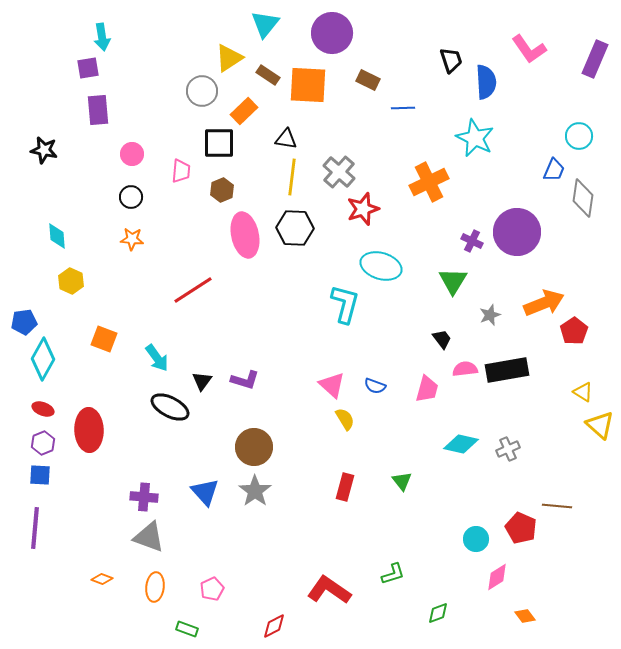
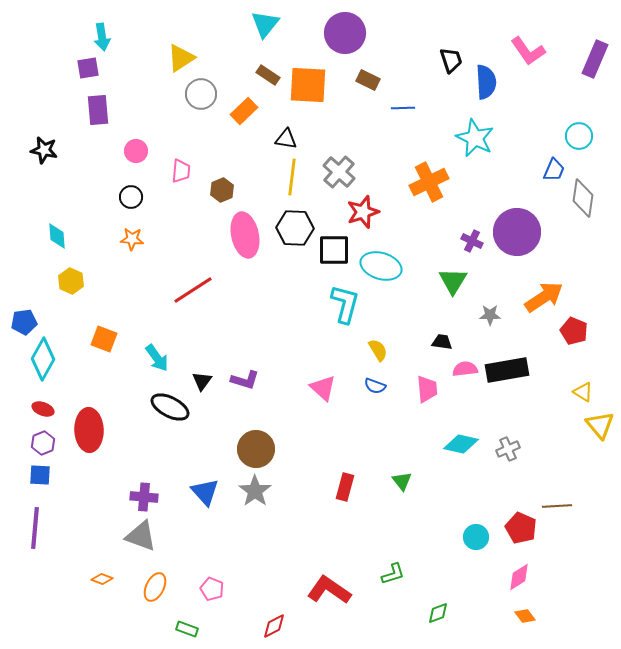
purple circle at (332, 33): moved 13 px right
pink L-shape at (529, 49): moved 1 px left, 2 px down
yellow triangle at (229, 58): moved 48 px left
gray circle at (202, 91): moved 1 px left, 3 px down
black square at (219, 143): moved 115 px right, 107 px down
pink circle at (132, 154): moved 4 px right, 3 px up
red star at (363, 209): moved 3 px down
orange arrow at (544, 303): moved 6 px up; rotated 12 degrees counterclockwise
gray star at (490, 315): rotated 20 degrees clockwise
red pentagon at (574, 331): rotated 16 degrees counterclockwise
black trapezoid at (442, 339): moved 3 px down; rotated 45 degrees counterclockwise
pink triangle at (332, 385): moved 9 px left, 3 px down
pink trapezoid at (427, 389): rotated 20 degrees counterclockwise
yellow semicircle at (345, 419): moved 33 px right, 69 px up
yellow triangle at (600, 425): rotated 8 degrees clockwise
brown circle at (254, 447): moved 2 px right, 2 px down
brown line at (557, 506): rotated 8 degrees counterclockwise
gray triangle at (149, 537): moved 8 px left, 1 px up
cyan circle at (476, 539): moved 2 px up
pink diamond at (497, 577): moved 22 px right
orange ellipse at (155, 587): rotated 20 degrees clockwise
pink pentagon at (212, 589): rotated 25 degrees counterclockwise
